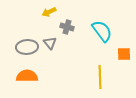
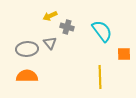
yellow arrow: moved 1 px right, 4 px down
gray ellipse: moved 2 px down
